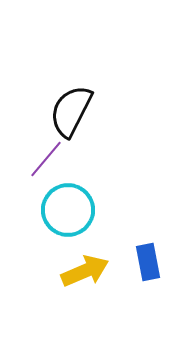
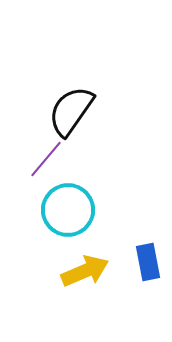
black semicircle: rotated 8 degrees clockwise
